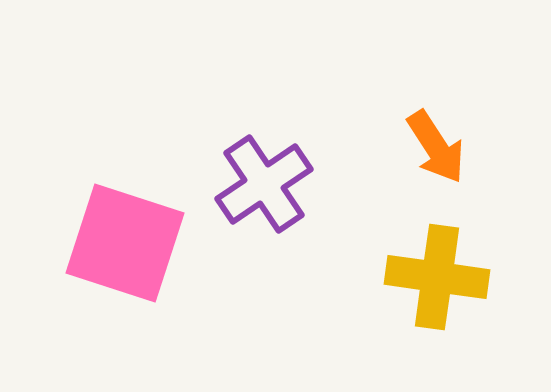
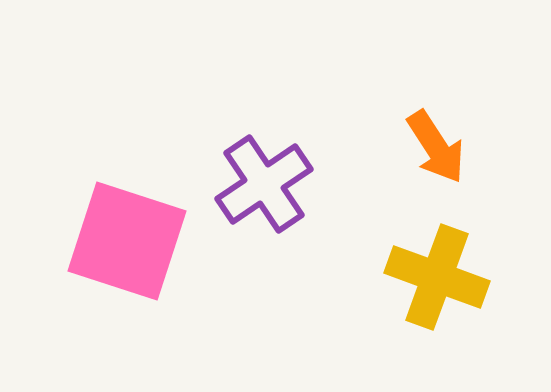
pink square: moved 2 px right, 2 px up
yellow cross: rotated 12 degrees clockwise
